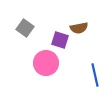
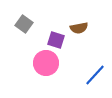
gray square: moved 1 px left, 4 px up
purple square: moved 4 px left
blue line: rotated 55 degrees clockwise
